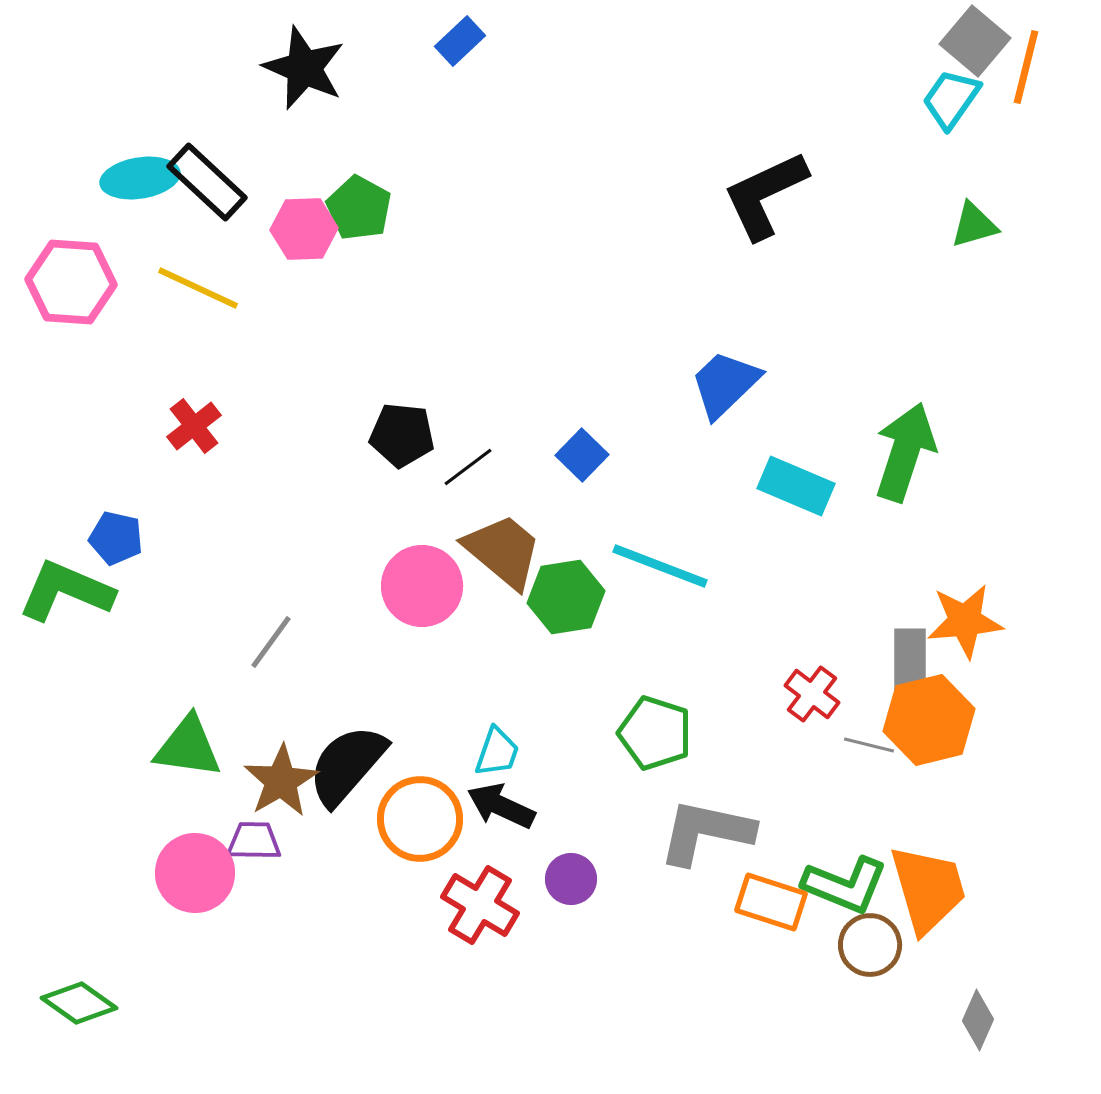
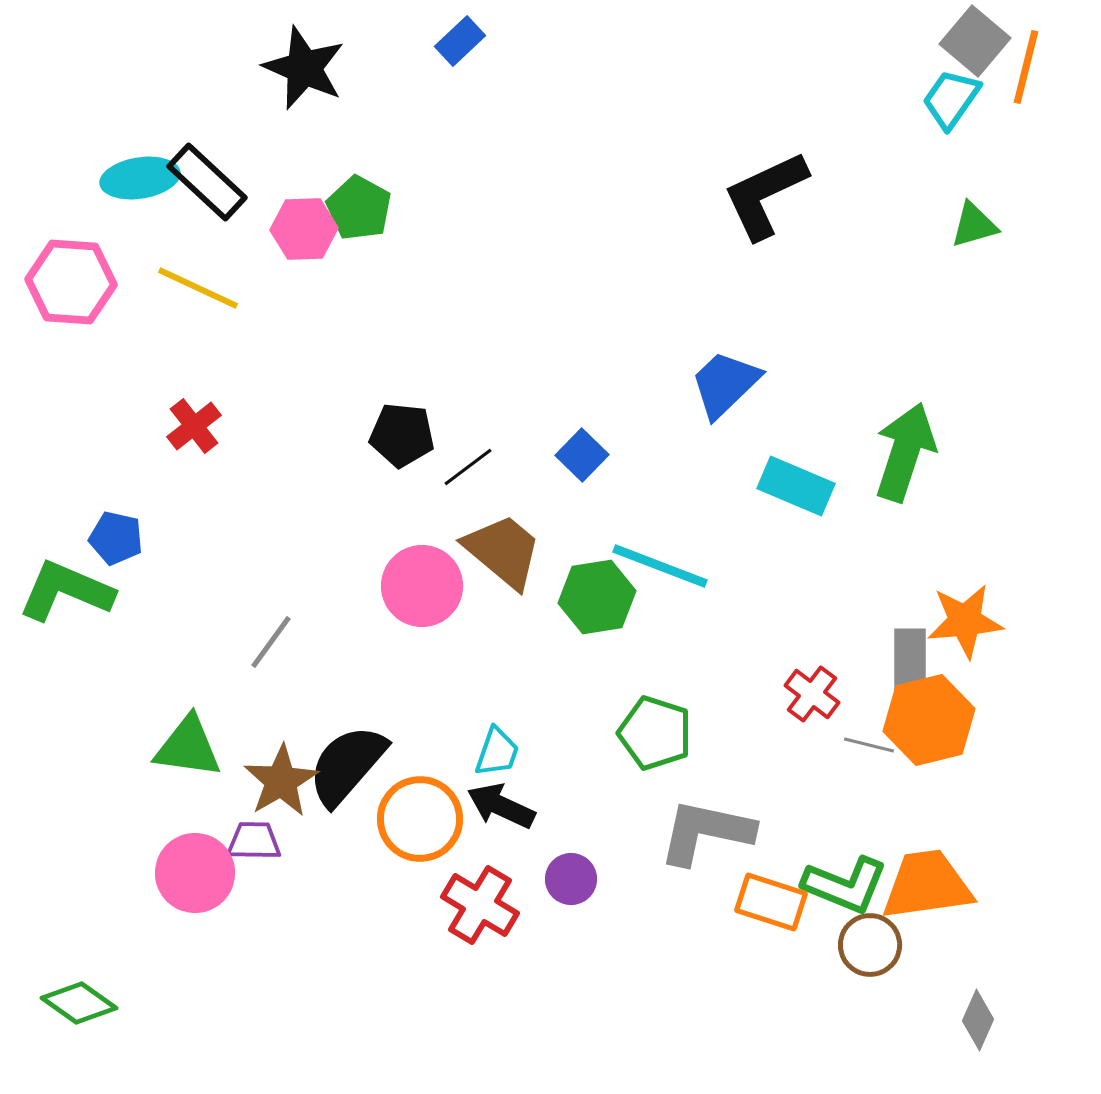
green hexagon at (566, 597): moved 31 px right
orange trapezoid at (928, 889): moved 1 px left, 4 px up; rotated 82 degrees counterclockwise
